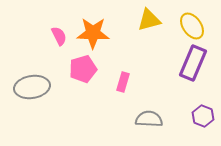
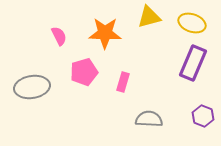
yellow triangle: moved 3 px up
yellow ellipse: moved 3 px up; rotated 36 degrees counterclockwise
orange star: moved 12 px right
pink pentagon: moved 1 px right, 3 px down
